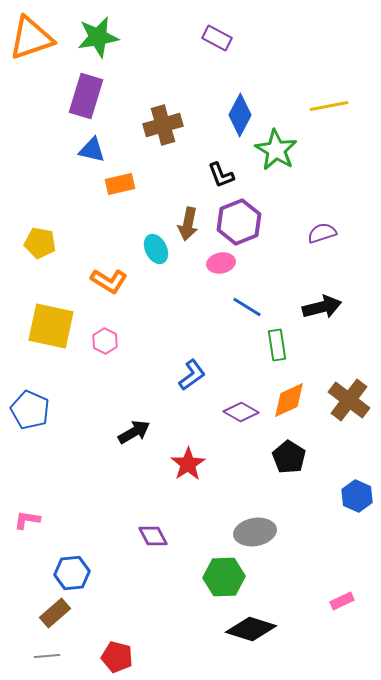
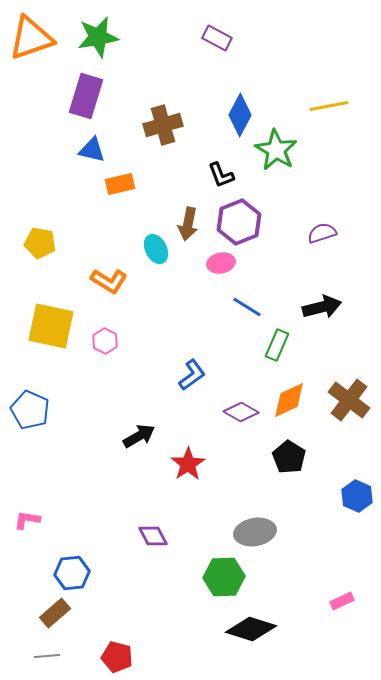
green rectangle at (277, 345): rotated 32 degrees clockwise
black arrow at (134, 432): moved 5 px right, 4 px down
